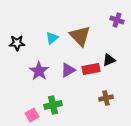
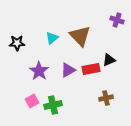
pink square: moved 14 px up
